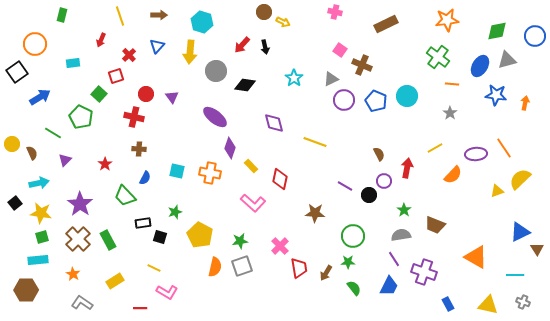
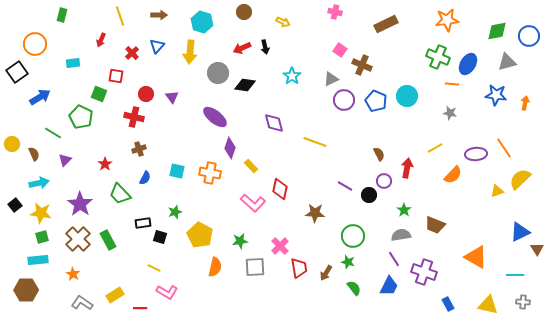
brown circle at (264, 12): moved 20 px left
blue circle at (535, 36): moved 6 px left
red arrow at (242, 45): moved 3 px down; rotated 24 degrees clockwise
red cross at (129, 55): moved 3 px right, 2 px up
green cross at (438, 57): rotated 15 degrees counterclockwise
gray triangle at (507, 60): moved 2 px down
blue ellipse at (480, 66): moved 12 px left, 2 px up
gray circle at (216, 71): moved 2 px right, 2 px down
red square at (116, 76): rotated 28 degrees clockwise
cyan star at (294, 78): moved 2 px left, 2 px up
green square at (99, 94): rotated 21 degrees counterclockwise
gray star at (450, 113): rotated 24 degrees counterclockwise
brown cross at (139, 149): rotated 24 degrees counterclockwise
brown semicircle at (32, 153): moved 2 px right, 1 px down
red diamond at (280, 179): moved 10 px down
green trapezoid at (125, 196): moved 5 px left, 2 px up
black square at (15, 203): moved 2 px down
green star at (348, 262): rotated 16 degrees clockwise
gray square at (242, 266): moved 13 px right, 1 px down; rotated 15 degrees clockwise
yellow rectangle at (115, 281): moved 14 px down
gray cross at (523, 302): rotated 16 degrees counterclockwise
